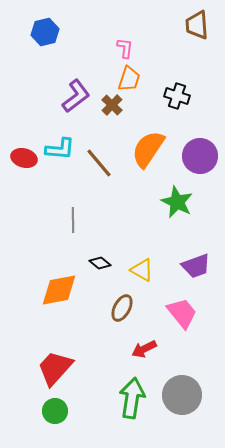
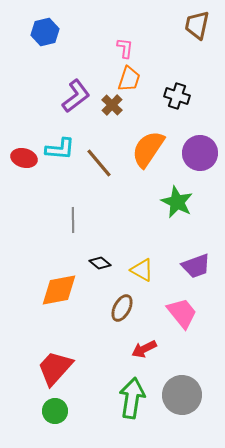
brown trapezoid: rotated 16 degrees clockwise
purple circle: moved 3 px up
